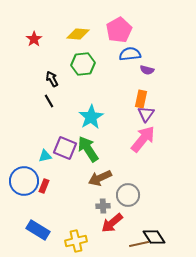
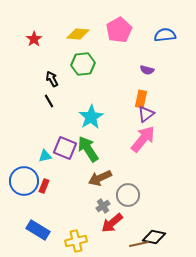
blue semicircle: moved 35 px right, 19 px up
purple triangle: rotated 18 degrees clockwise
gray cross: rotated 32 degrees counterclockwise
black diamond: rotated 45 degrees counterclockwise
